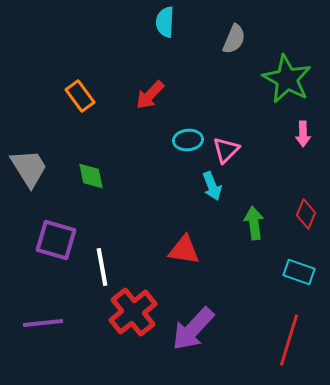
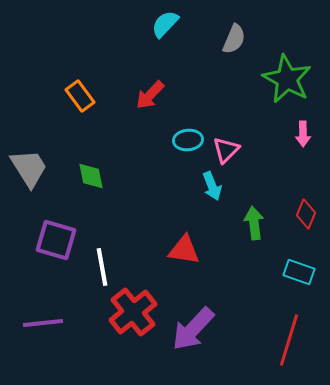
cyan semicircle: moved 2 px down; rotated 40 degrees clockwise
